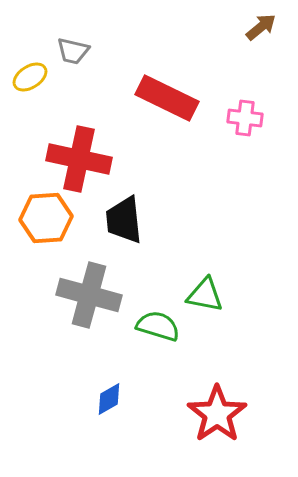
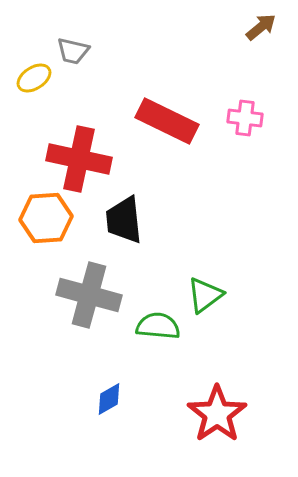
yellow ellipse: moved 4 px right, 1 px down
red rectangle: moved 23 px down
green triangle: rotated 48 degrees counterclockwise
green semicircle: rotated 12 degrees counterclockwise
